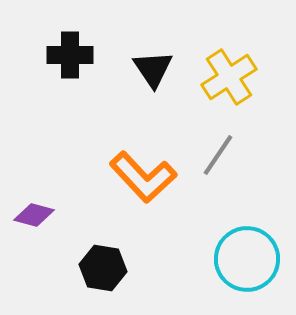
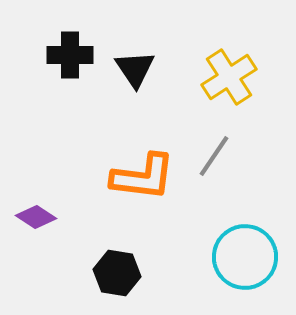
black triangle: moved 18 px left
gray line: moved 4 px left, 1 px down
orange L-shape: rotated 40 degrees counterclockwise
purple diamond: moved 2 px right, 2 px down; rotated 18 degrees clockwise
cyan circle: moved 2 px left, 2 px up
black hexagon: moved 14 px right, 5 px down
